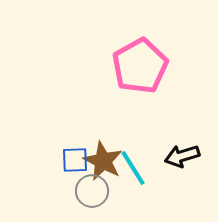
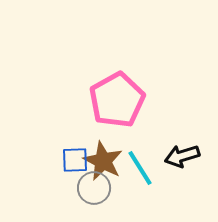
pink pentagon: moved 23 px left, 34 px down
cyan line: moved 7 px right
gray circle: moved 2 px right, 3 px up
